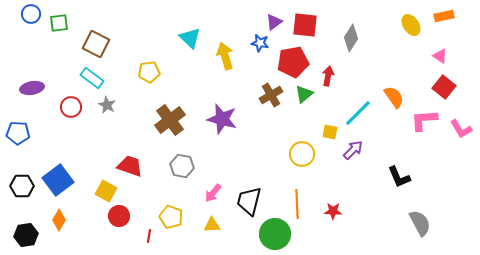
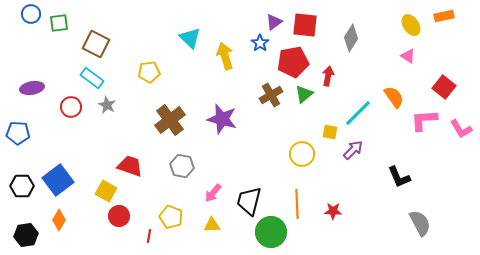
blue star at (260, 43): rotated 24 degrees clockwise
pink triangle at (440, 56): moved 32 px left
green circle at (275, 234): moved 4 px left, 2 px up
